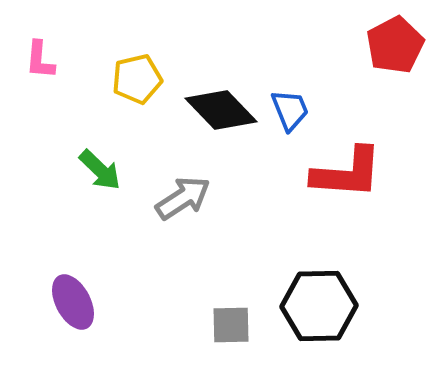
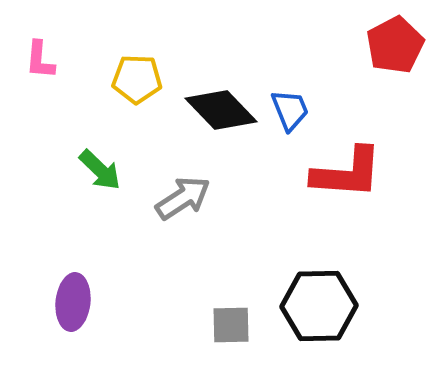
yellow pentagon: rotated 15 degrees clockwise
purple ellipse: rotated 34 degrees clockwise
